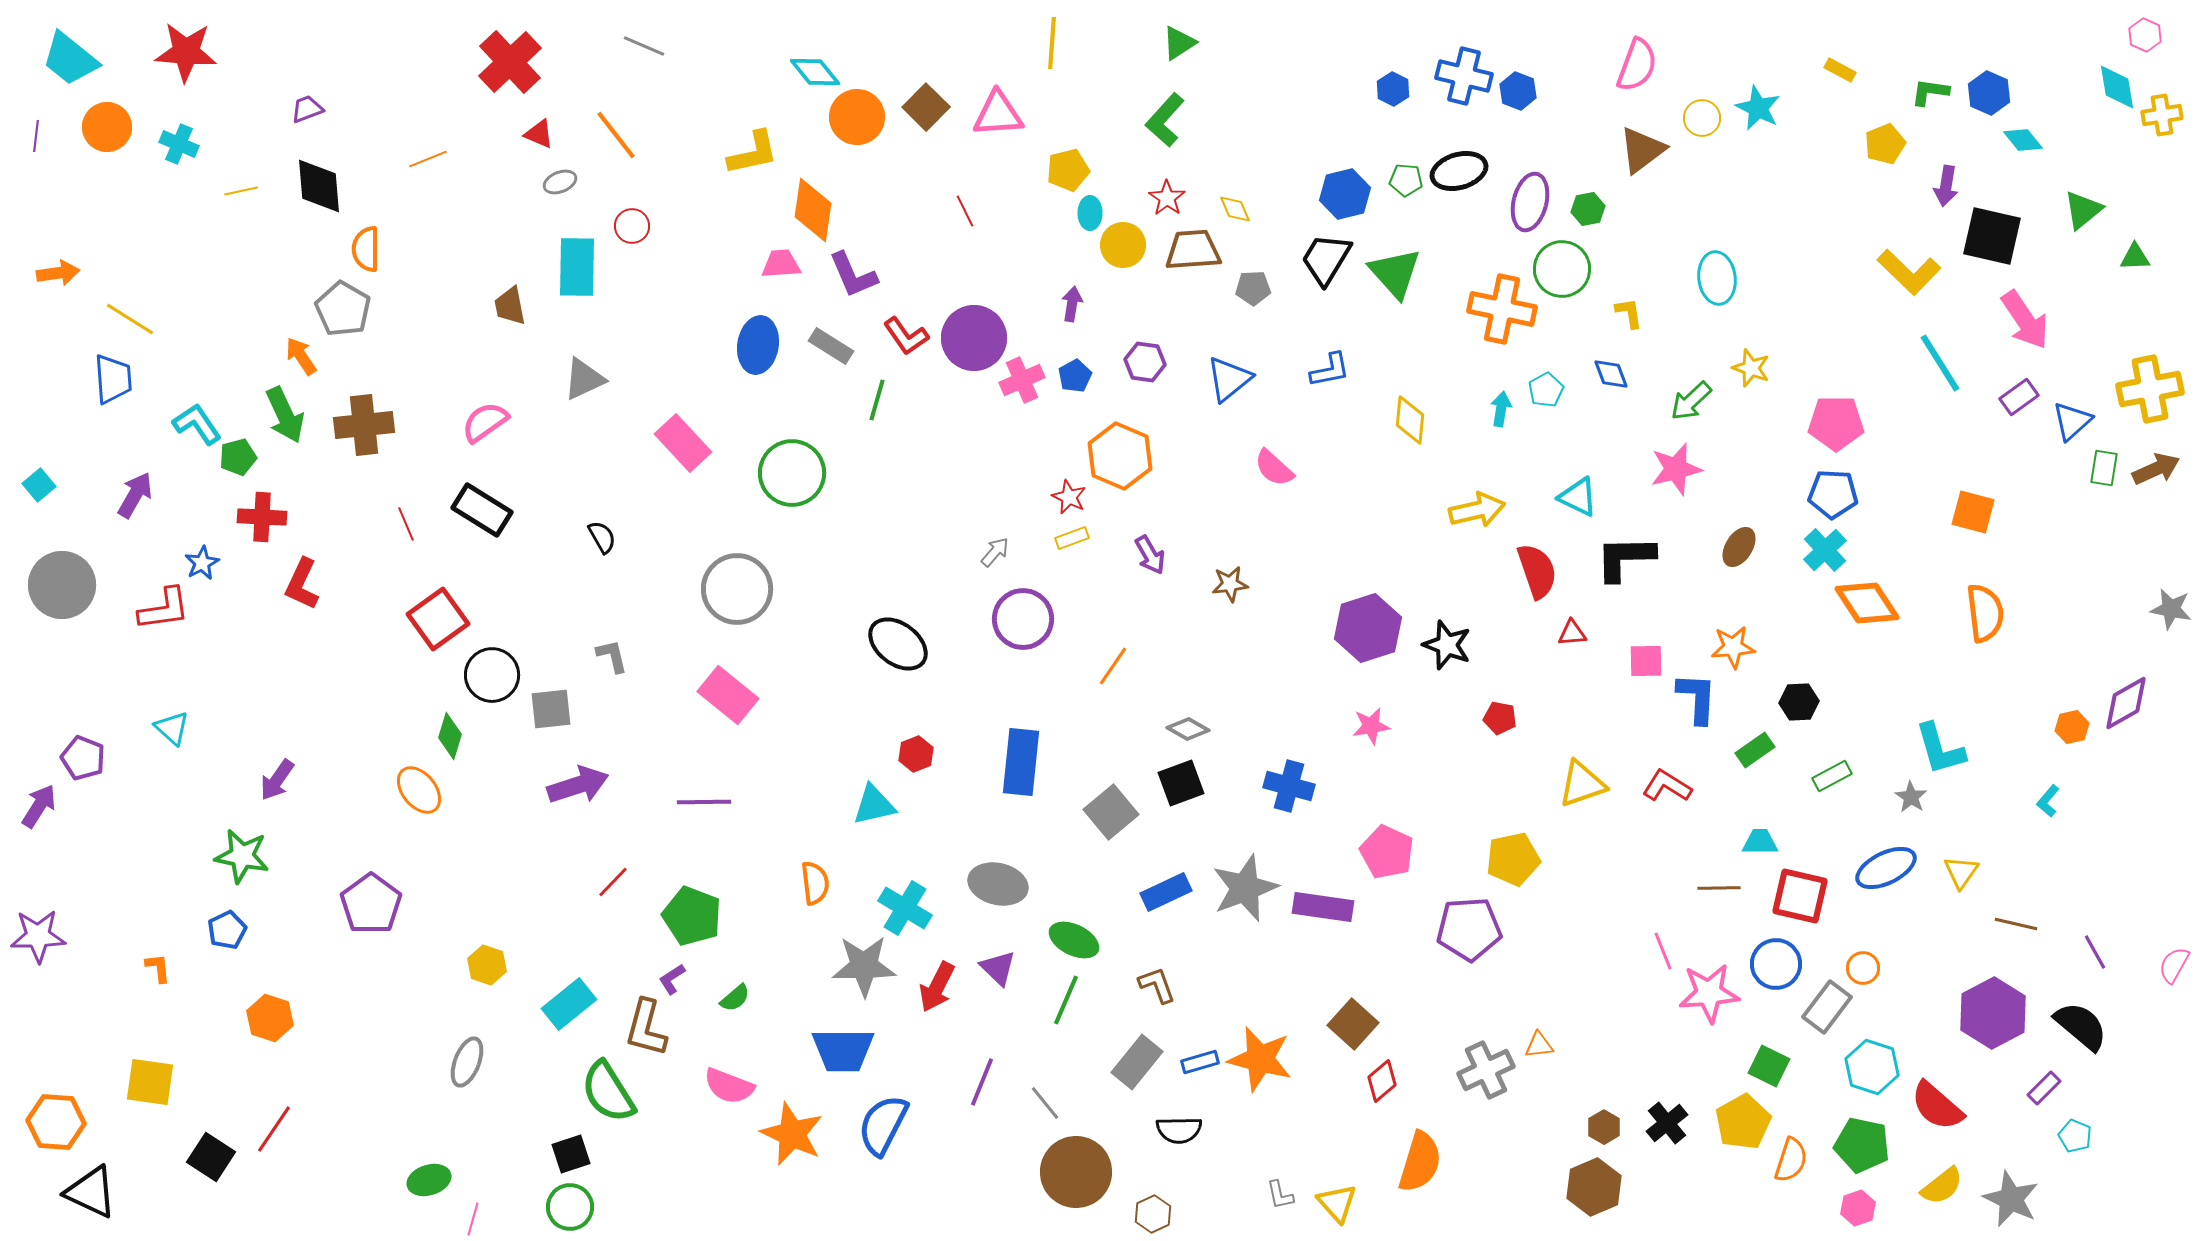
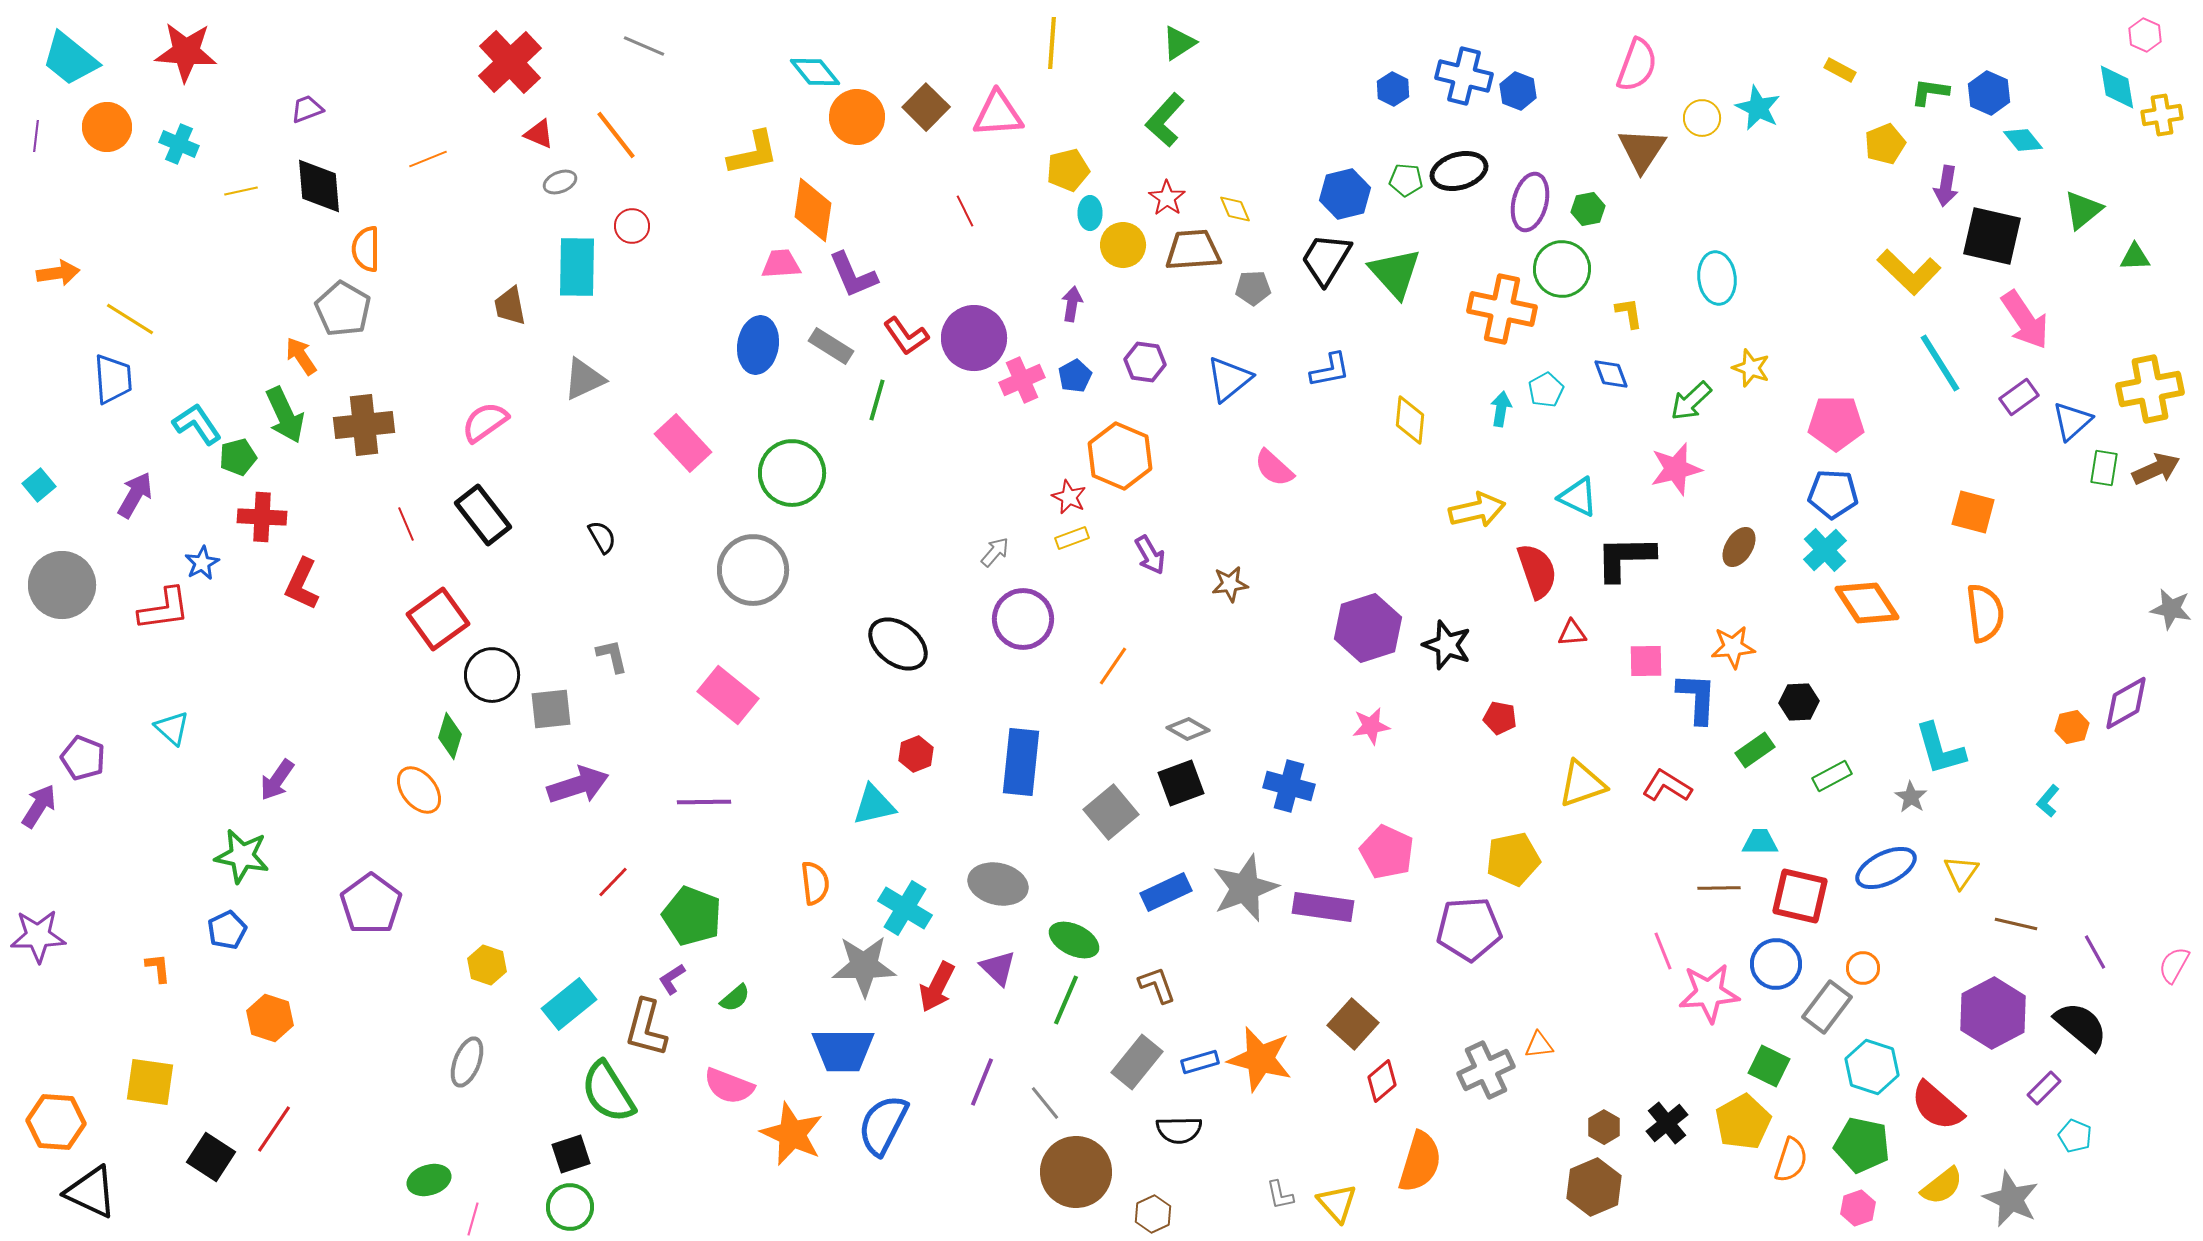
brown triangle at (1642, 150): rotated 20 degrees counterclockwise
black rectangle at (482, 510): moved 1 px right, 5 px down; rotated 20 degrees clockwise
gray circle at (737, 589): moved 16 px right, 19 px up
